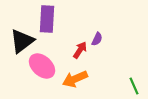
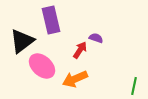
purple rectangle: moved 4 px right, 1 px down; rotated 16 degrees counterclockwise
purple semicircle: moved 1 px left, 1 px up; rotated 96 degrees counterclockwise
green line: rotated 36 degrees clockwise
